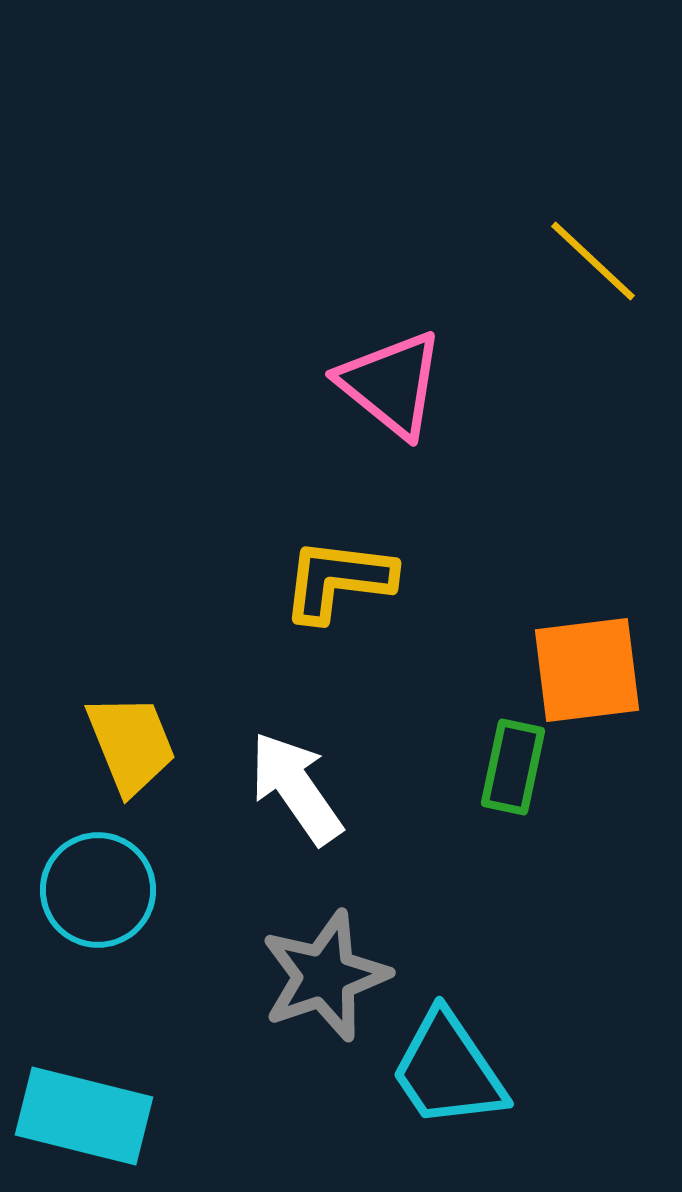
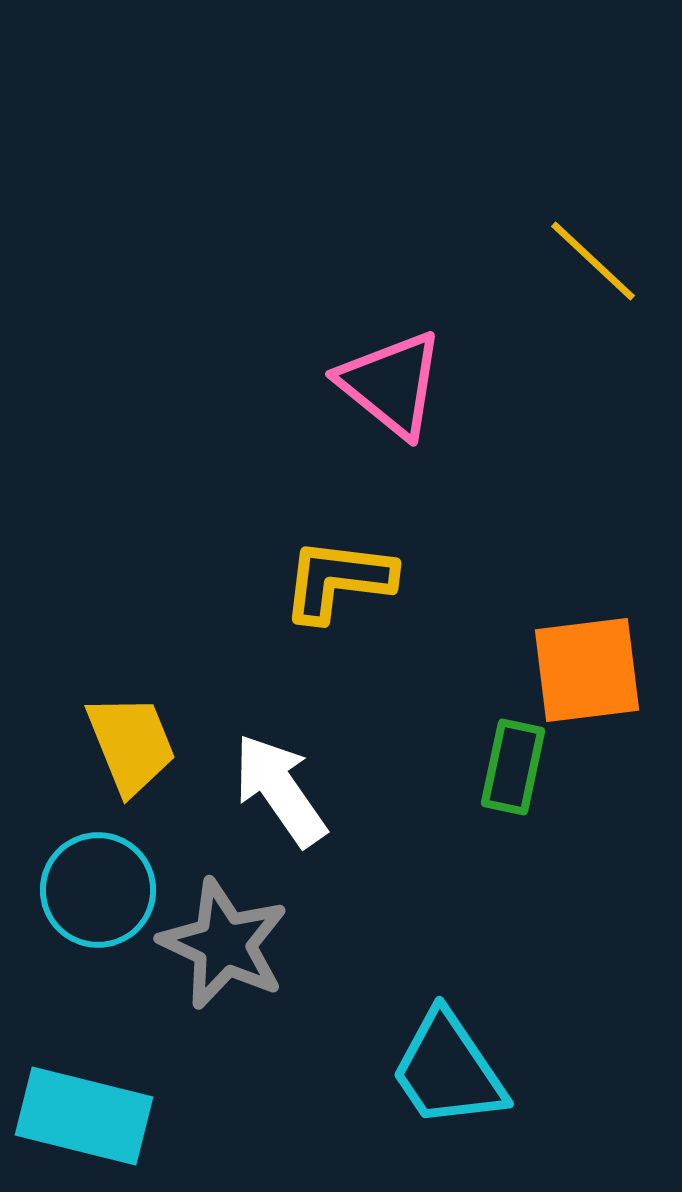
white arrow: moved 16 px left, 2 px down
gray star: moved 101 px left, 32 px up; rotated 28 degrees counterclockwise
